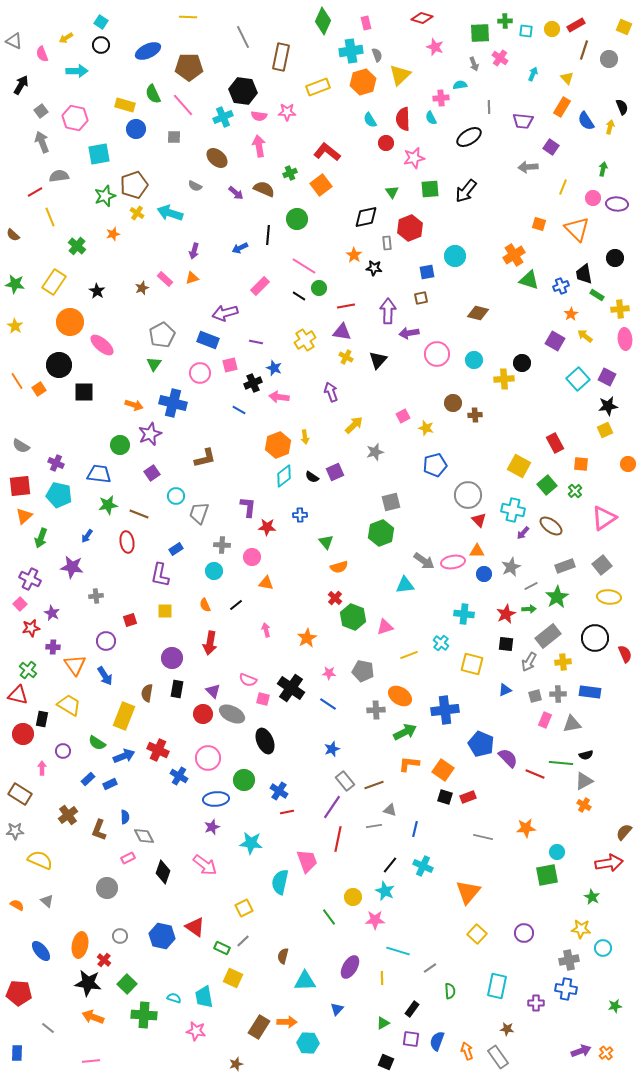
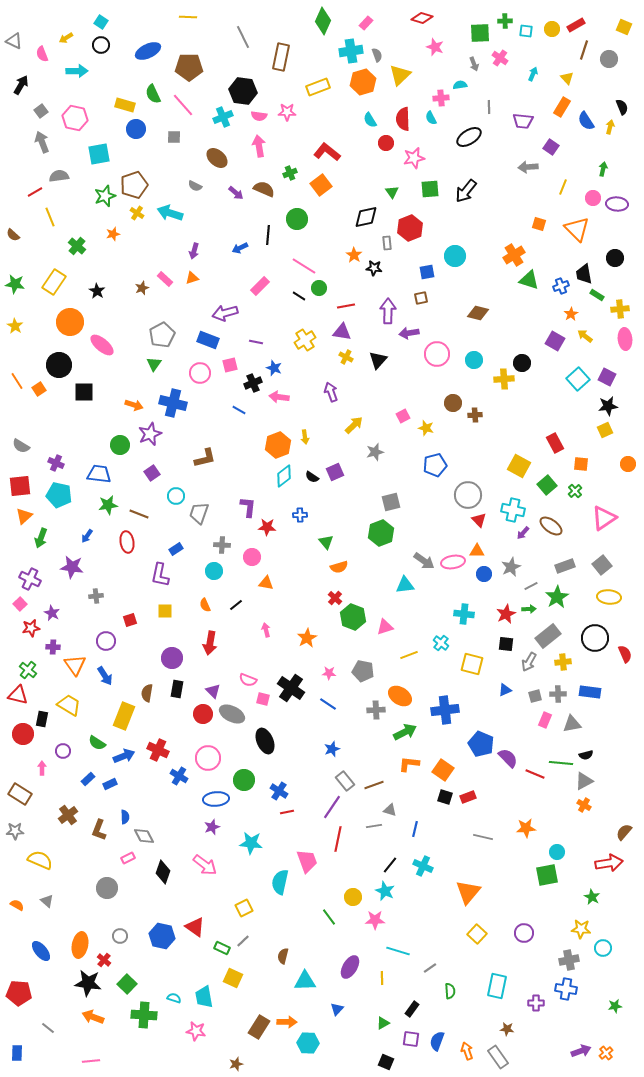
pink rectangle at (366, 23): rotated 56 degrees clockwise
